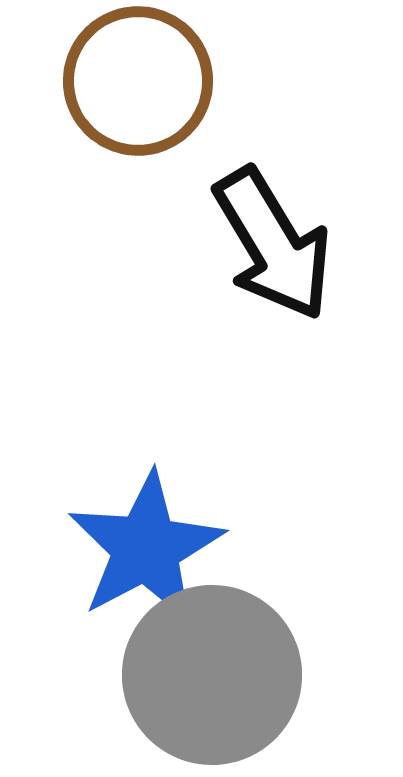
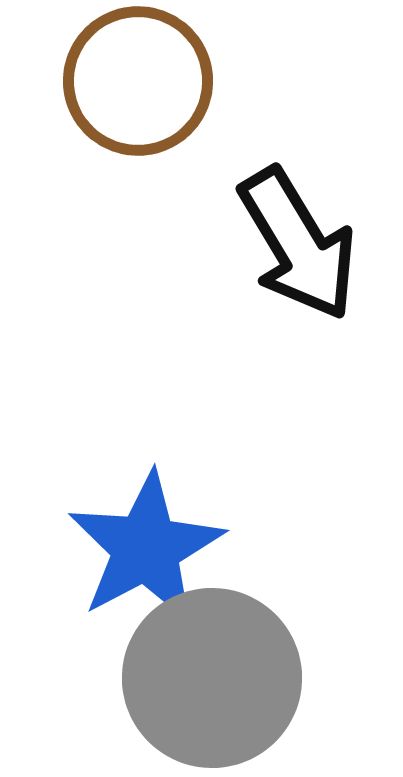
black arrow: moved 25 px right
gray circle: moved 3 px down
